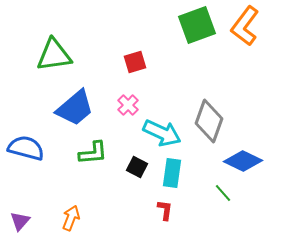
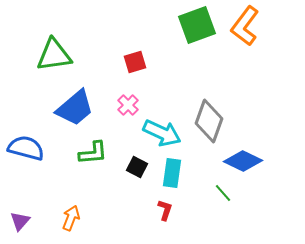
red L-shape: rotated 10 degrees clockwise
